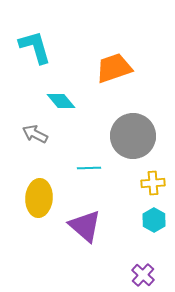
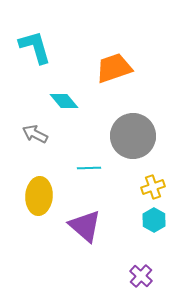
cyan diamond: moved 3 px right
yellow cross: moved 4 px down; rotated 15 degrees counterclockwise
yellow ellipse: moved 2 px up
purple cross: moved 2 px left, 1 px down
